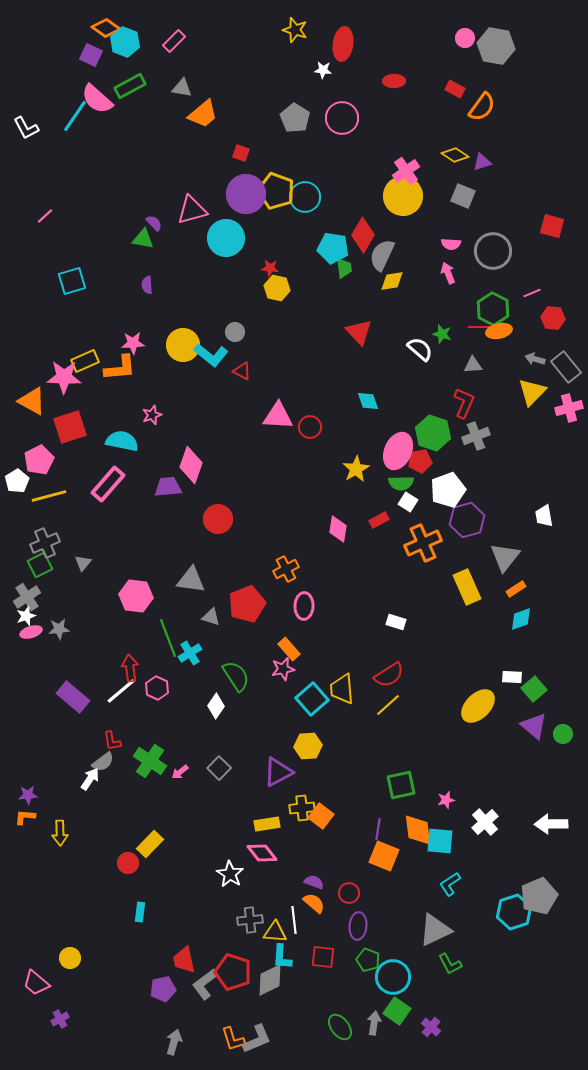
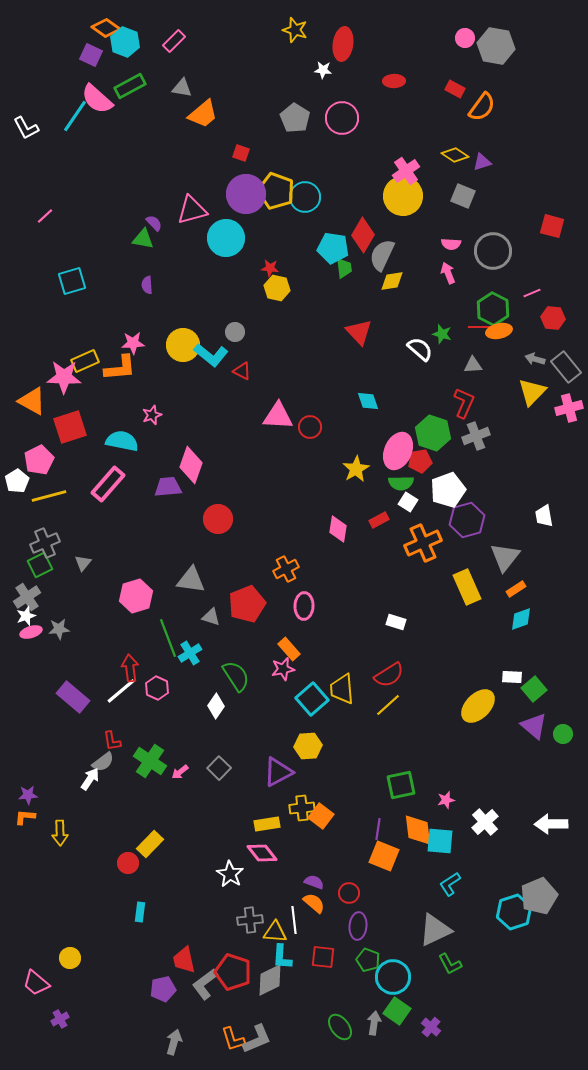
pink hexagon at (136, 596): rotated 24 degrees counterclockwise
